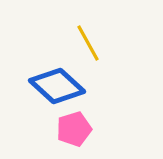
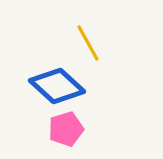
pink pentagon: moved 8 px left
